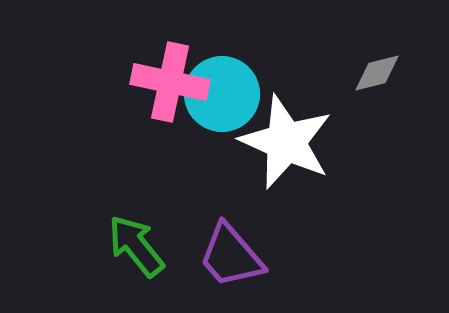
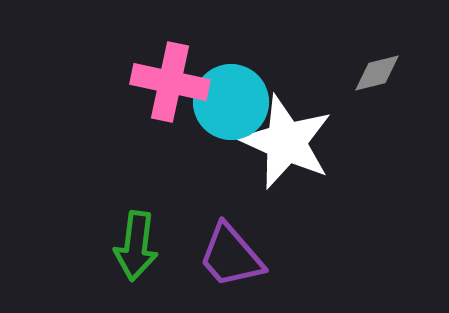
cyan circle: moved 9 px right, 8 px down
green arrow: rotated 134 degrees counterclockwise
